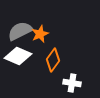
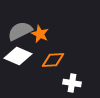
orange star: rotated 24 degrees counterclockwise
orange diamond: rotated 50 degrees clockwise
